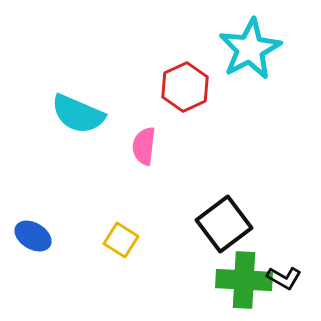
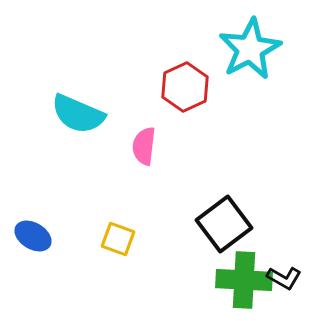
yellow square: moved 3 px left, 1 px up; rotated 12 degrees counterclockwise
